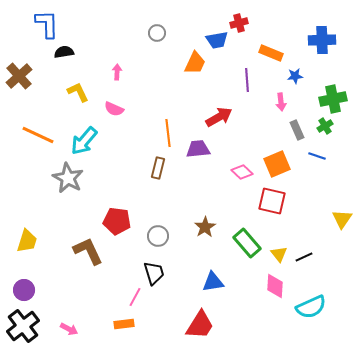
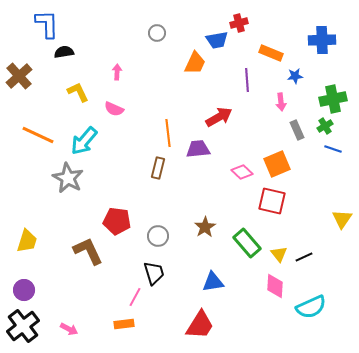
blue line at (317, 156): moved 16 px right, 7 px up
